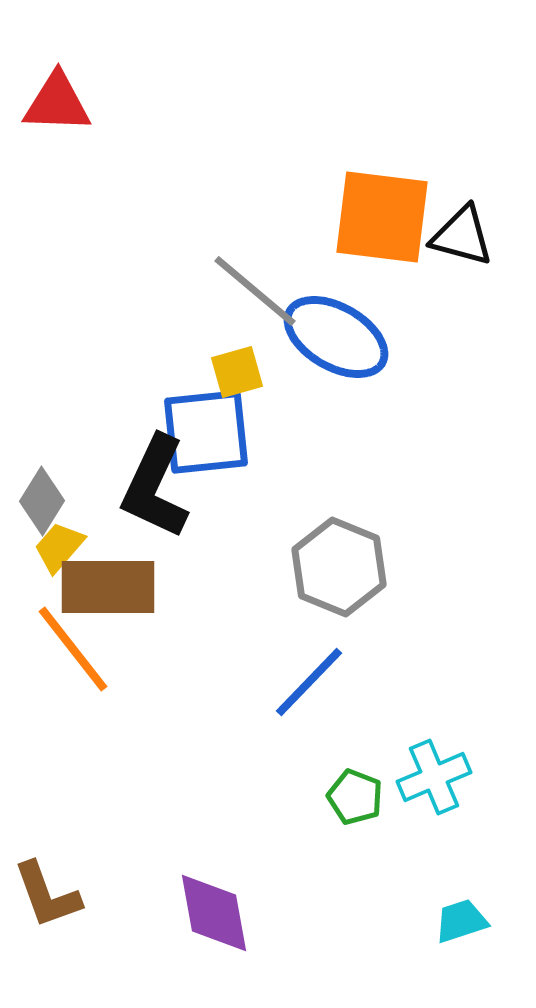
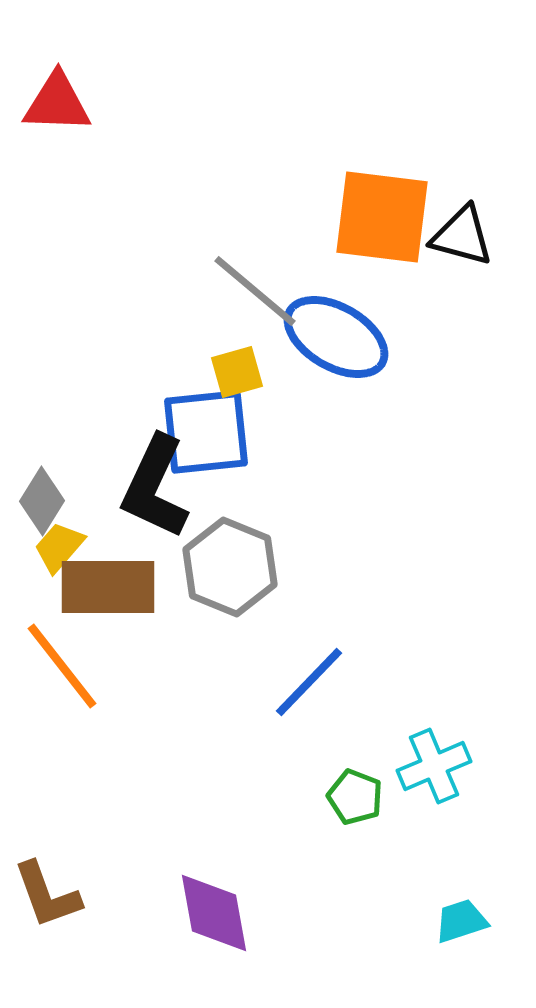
gray hexagon: moved 109 px left
orange line: moved 11 px left, 17 px down
cyan cross: moved 11 px up
